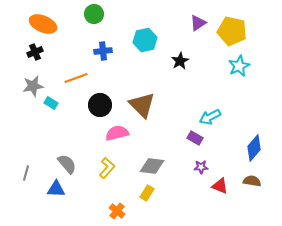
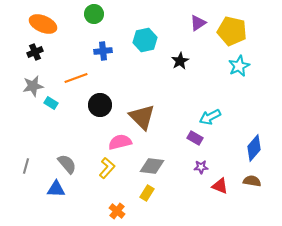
brown triangle: moved 12 px down
pink semicircle: moved 3 px right, 9 px down
gray line: moved 7 px up
